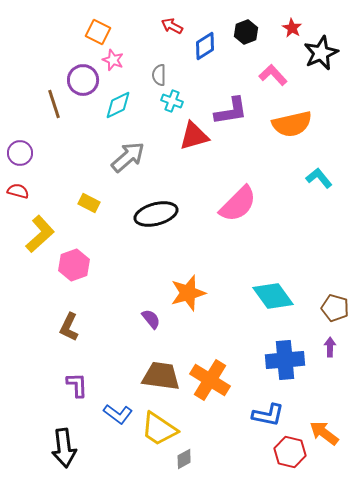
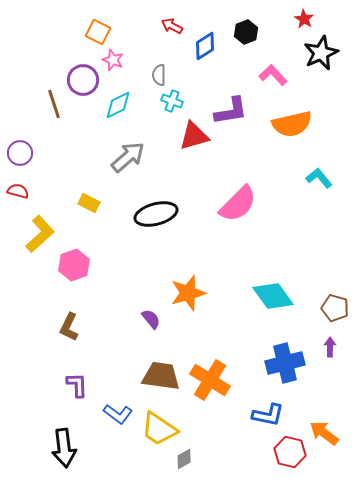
red star at (292, 28): moved 12 px right, 9 px up
blue cross at (285, 360): moved 3 px down; rotated 9 degrees counterclockwise
